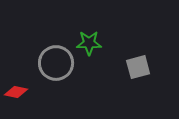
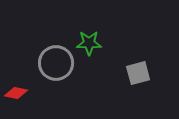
gray square: moved 6 px down
red diamond: moved 1 px down
